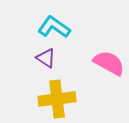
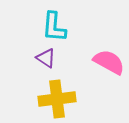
cyan L-shape: rotated 120 degrees counterclockwise
pink semicircle: moved 1 px up
